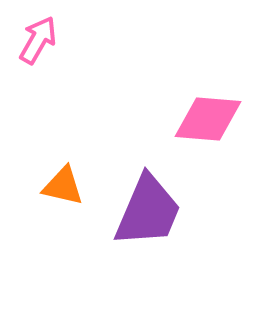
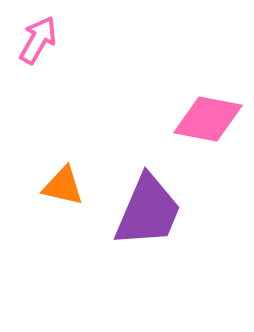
pink diamond: rotated 6 degrees clockwise
